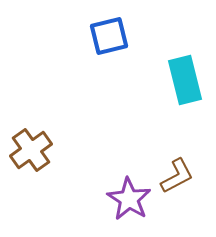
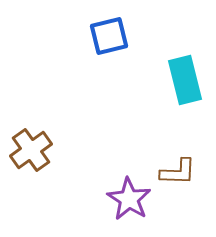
brown L-shape: moved 1 px right, 4 px up; rotated 30 degrees clockwise
